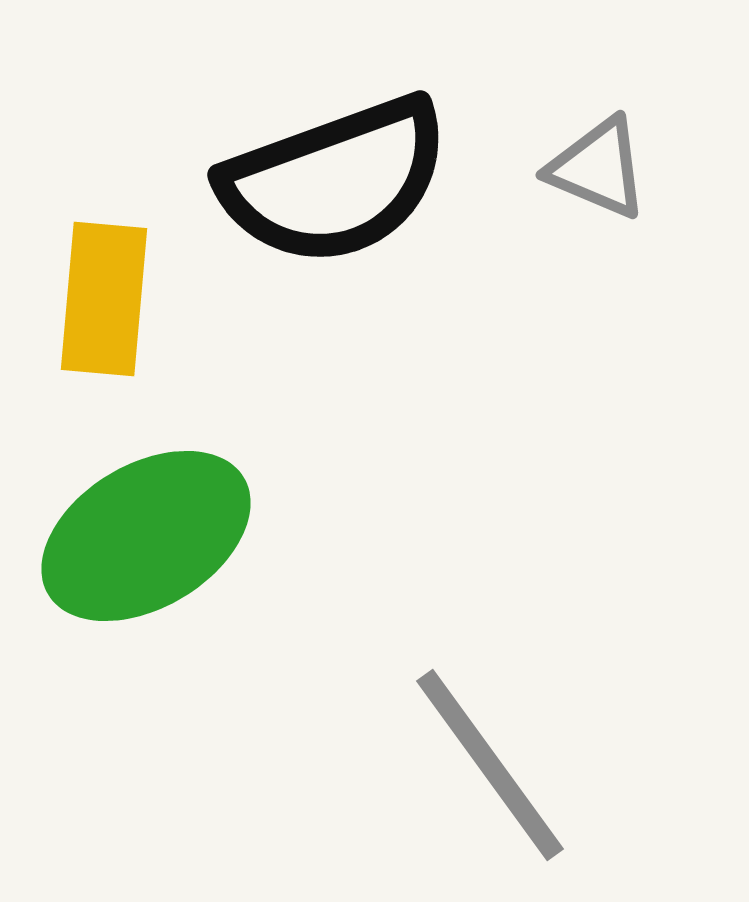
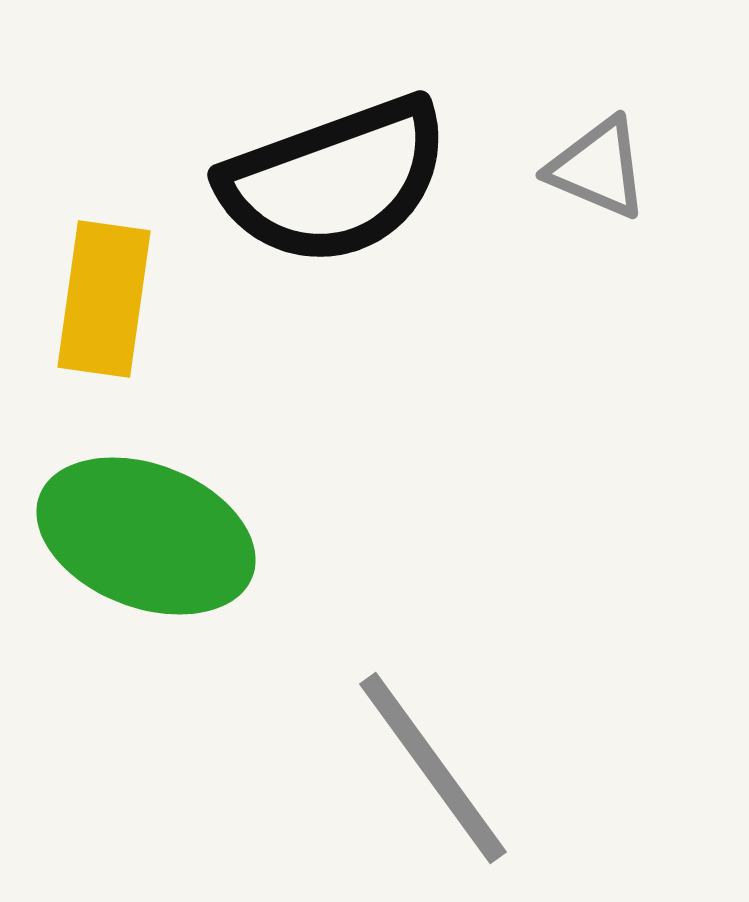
yellow rectangle: rotated 3 degrees clockwise
green ellipse: rotated 52 degrees clockwise
gray line: moved 57 px left, 3 px down
